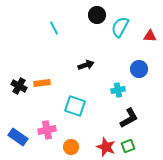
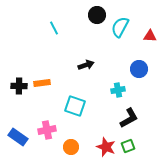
black cross: rotated 28 degrees counterclockwise
